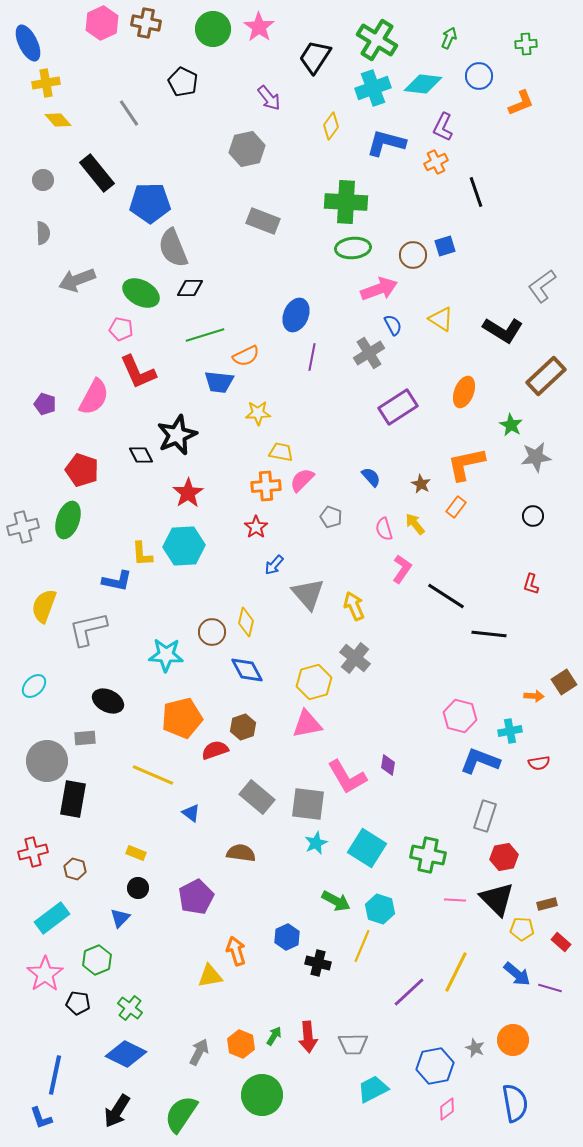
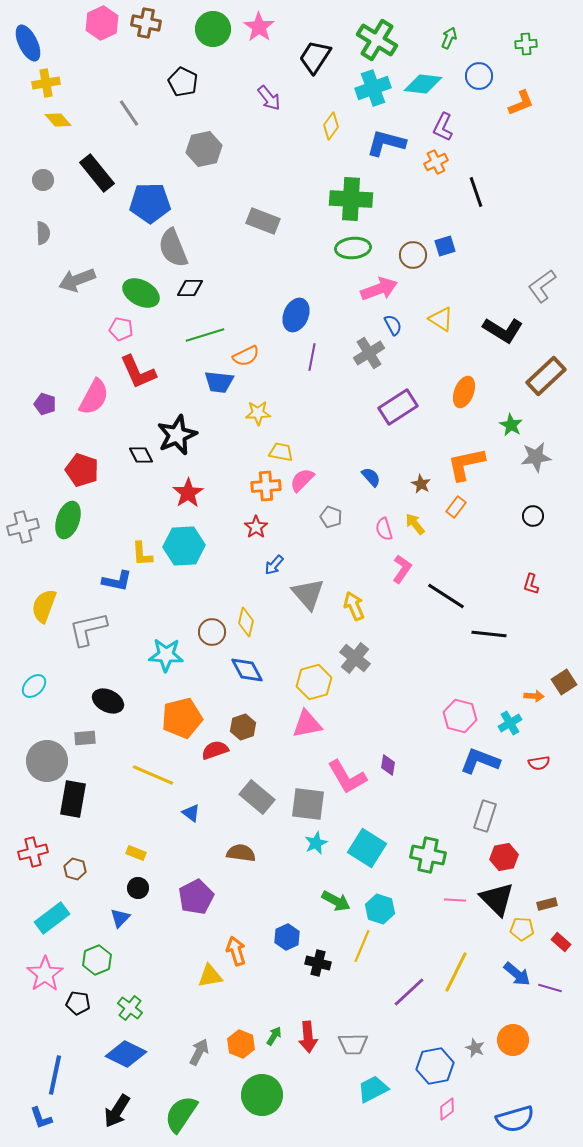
gray hexagon at (247, 149): moved 43 px left
green cross at (346, 202): moved 5 px right, 3 px up
cyan cross at (510, 731): moved 8 px up; rotated 20 degrees counterclockwise
blue semicircle at (515, 1103): moved 16 px down; rotated 84 degrees clockwise
